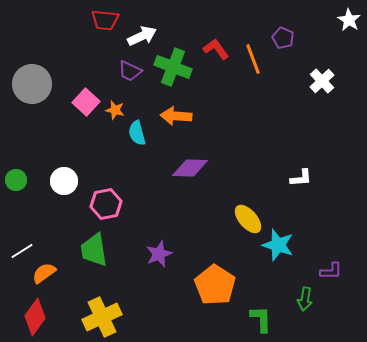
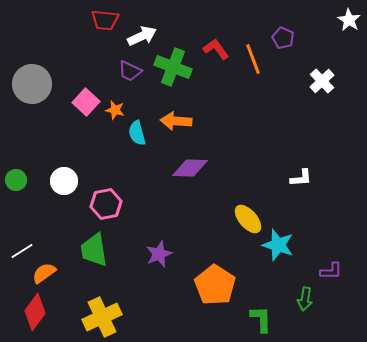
orange arrow: moved 5 px down
red diamond: moved 5 px up
